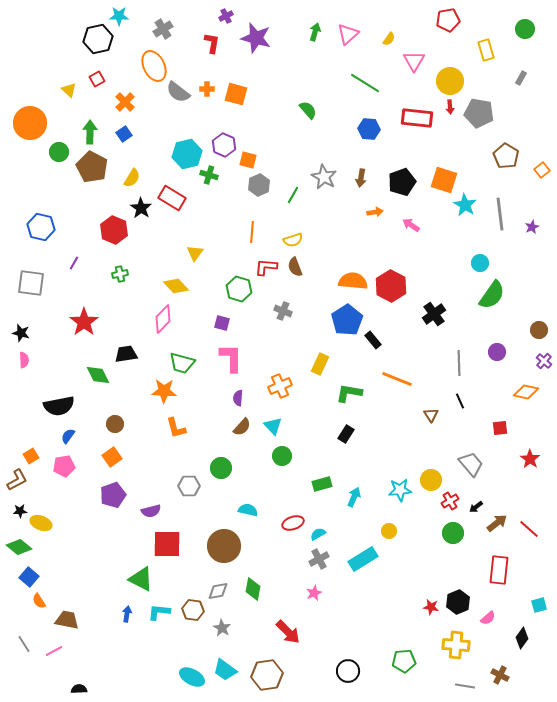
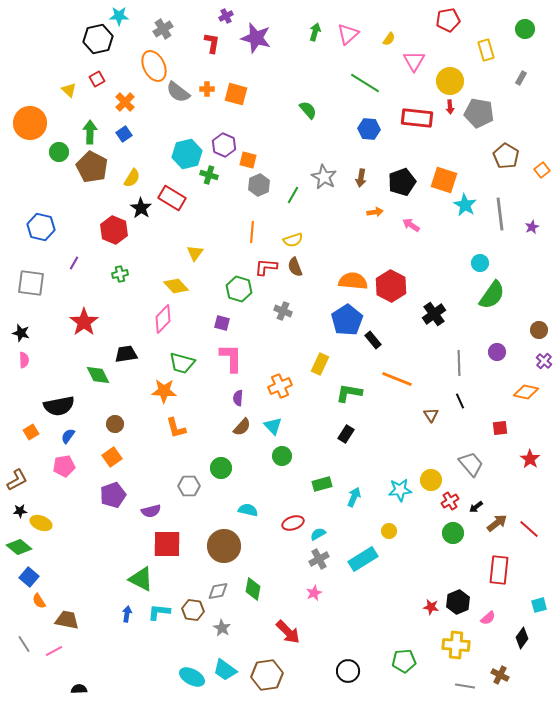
orange square at (31, 456): moved 24 px up
